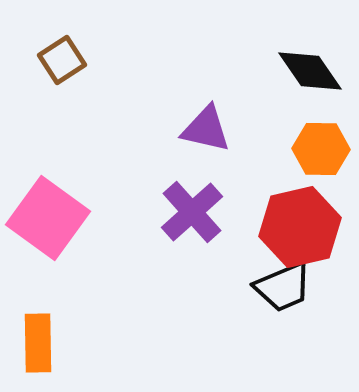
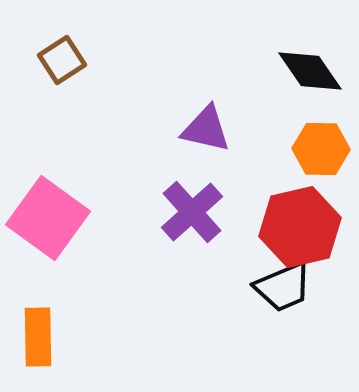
orange rectangle: moved 6 px up
